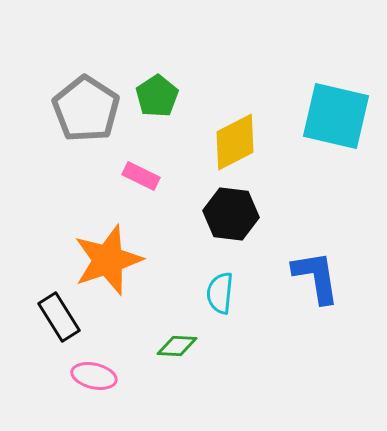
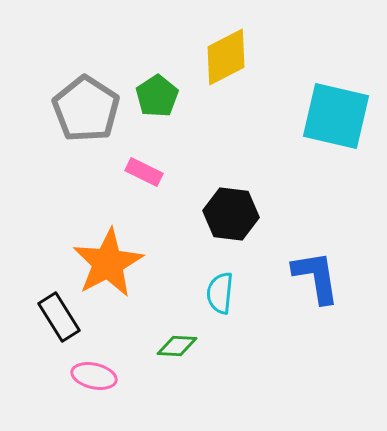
yellow diamond: moved 9 px left, 85 px up
pink rectangle: moved 3 px right, 4 px up
orange star: moved 3 px down; rotated 10 degrees counterclockwise
